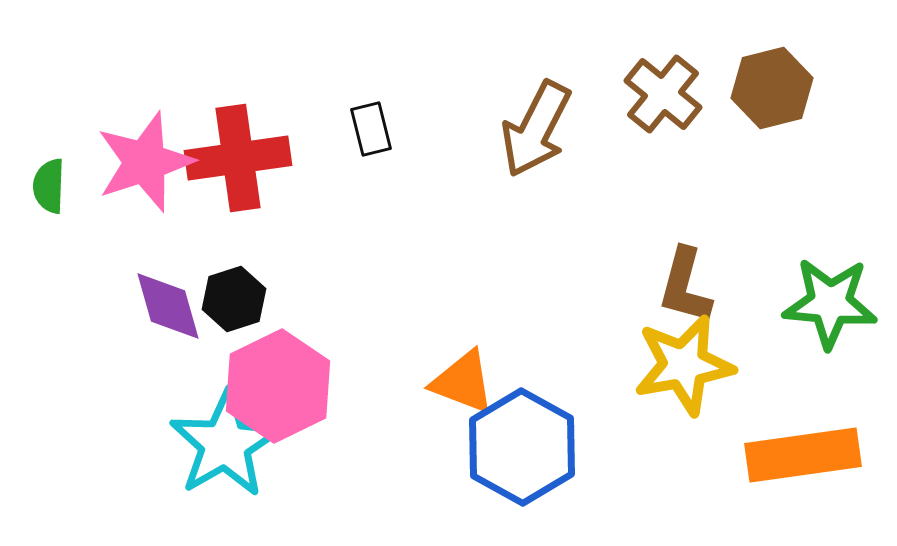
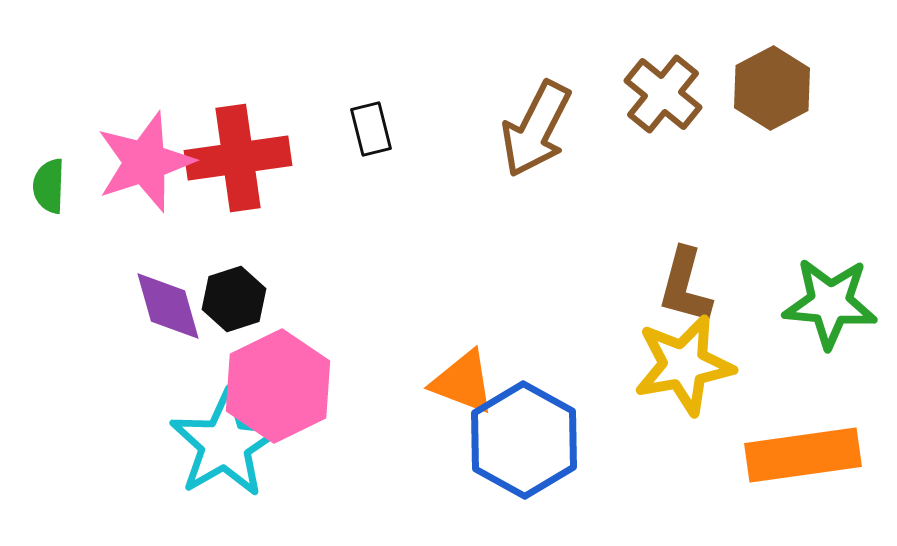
brown hexagon: rotated 14 degrees counterclockwise
blue hexagon: moved 2 px right, 7 px up
